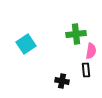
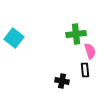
cyan square: moved 12 px left, 6 px up; rotated 18 degrees counterclockwise
pink semicircle: moved 1 px left; rotated 28 degrees counterclockwise
black rectangle: moved 1 px left
